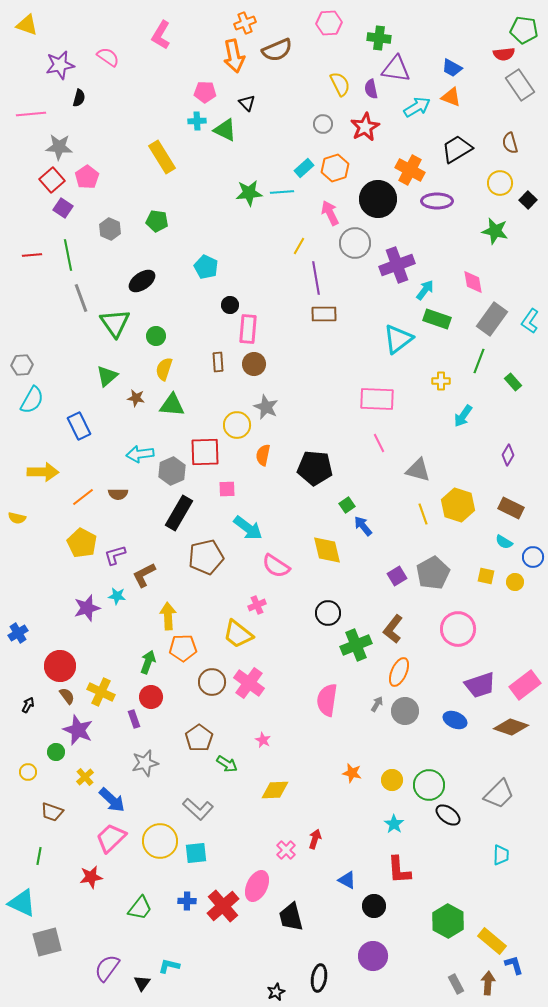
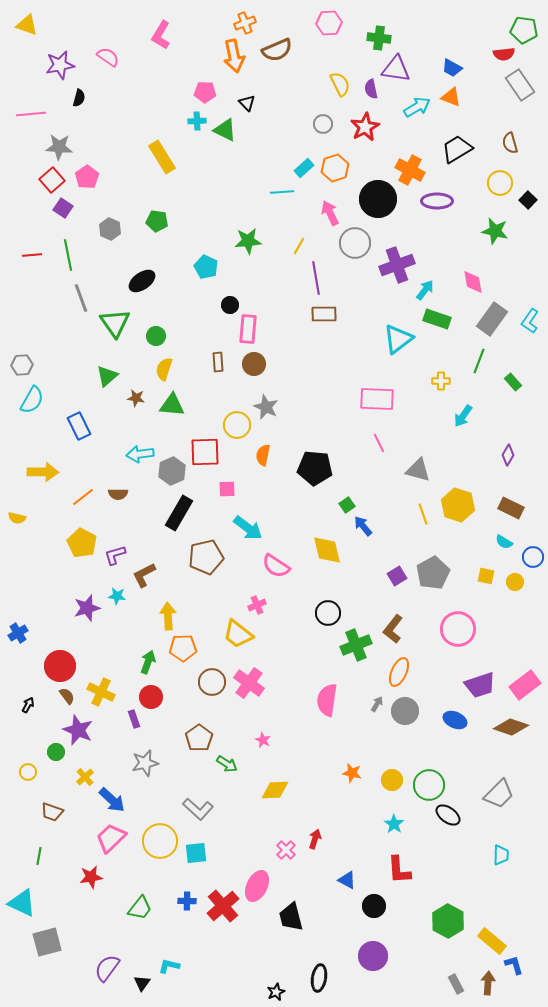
green star at (249, 193): moved 1 px left, 48 px down
